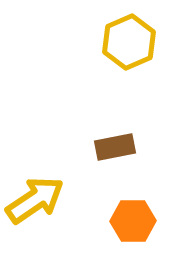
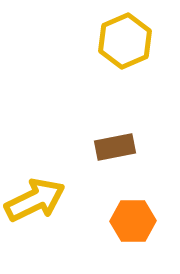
yellow hexagon: moved 4 px left, 1 px up
yellow arrow: rotated 8 degrees clockwise
